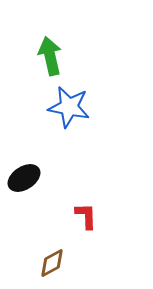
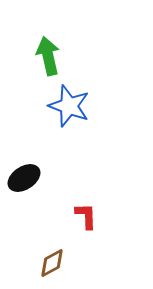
green arrow: moved 2 px left
blue star: moved 1 px up; rotated 9 degrees clockwise
